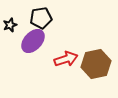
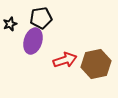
black star: moved 1 px up
purple ellipse: rotated 25 degrees counterclockwise
red arrow: moved 1 px left, 1 px down
